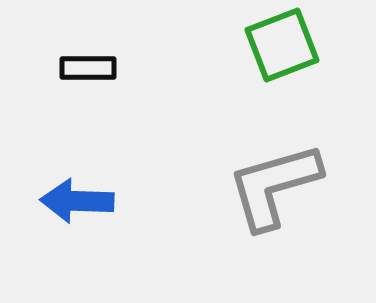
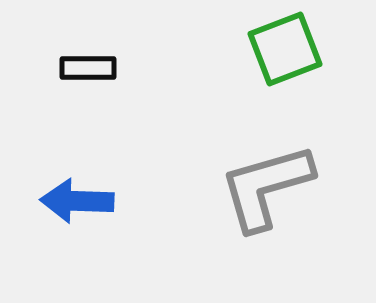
green square: moved 3 px right, 4 px down
gray L-shape: moved 8 px left, 1 px down
